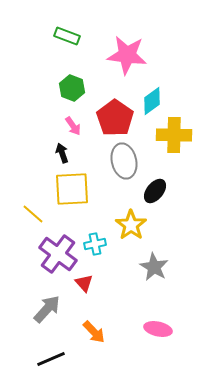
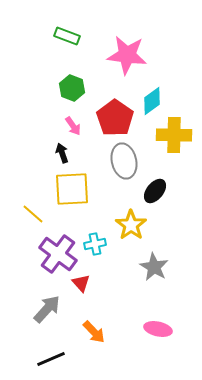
red triangle: moved 3 px left
